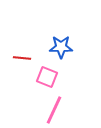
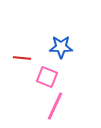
pink line: moved 1 px right, 4 px up
